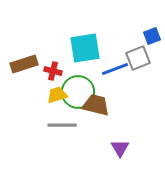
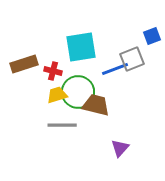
cyan square: moved 4 px left, 1 px up
gray square: moved 6 px left, 1 px down
purple triangle: rotated 12 degrees clockwise
